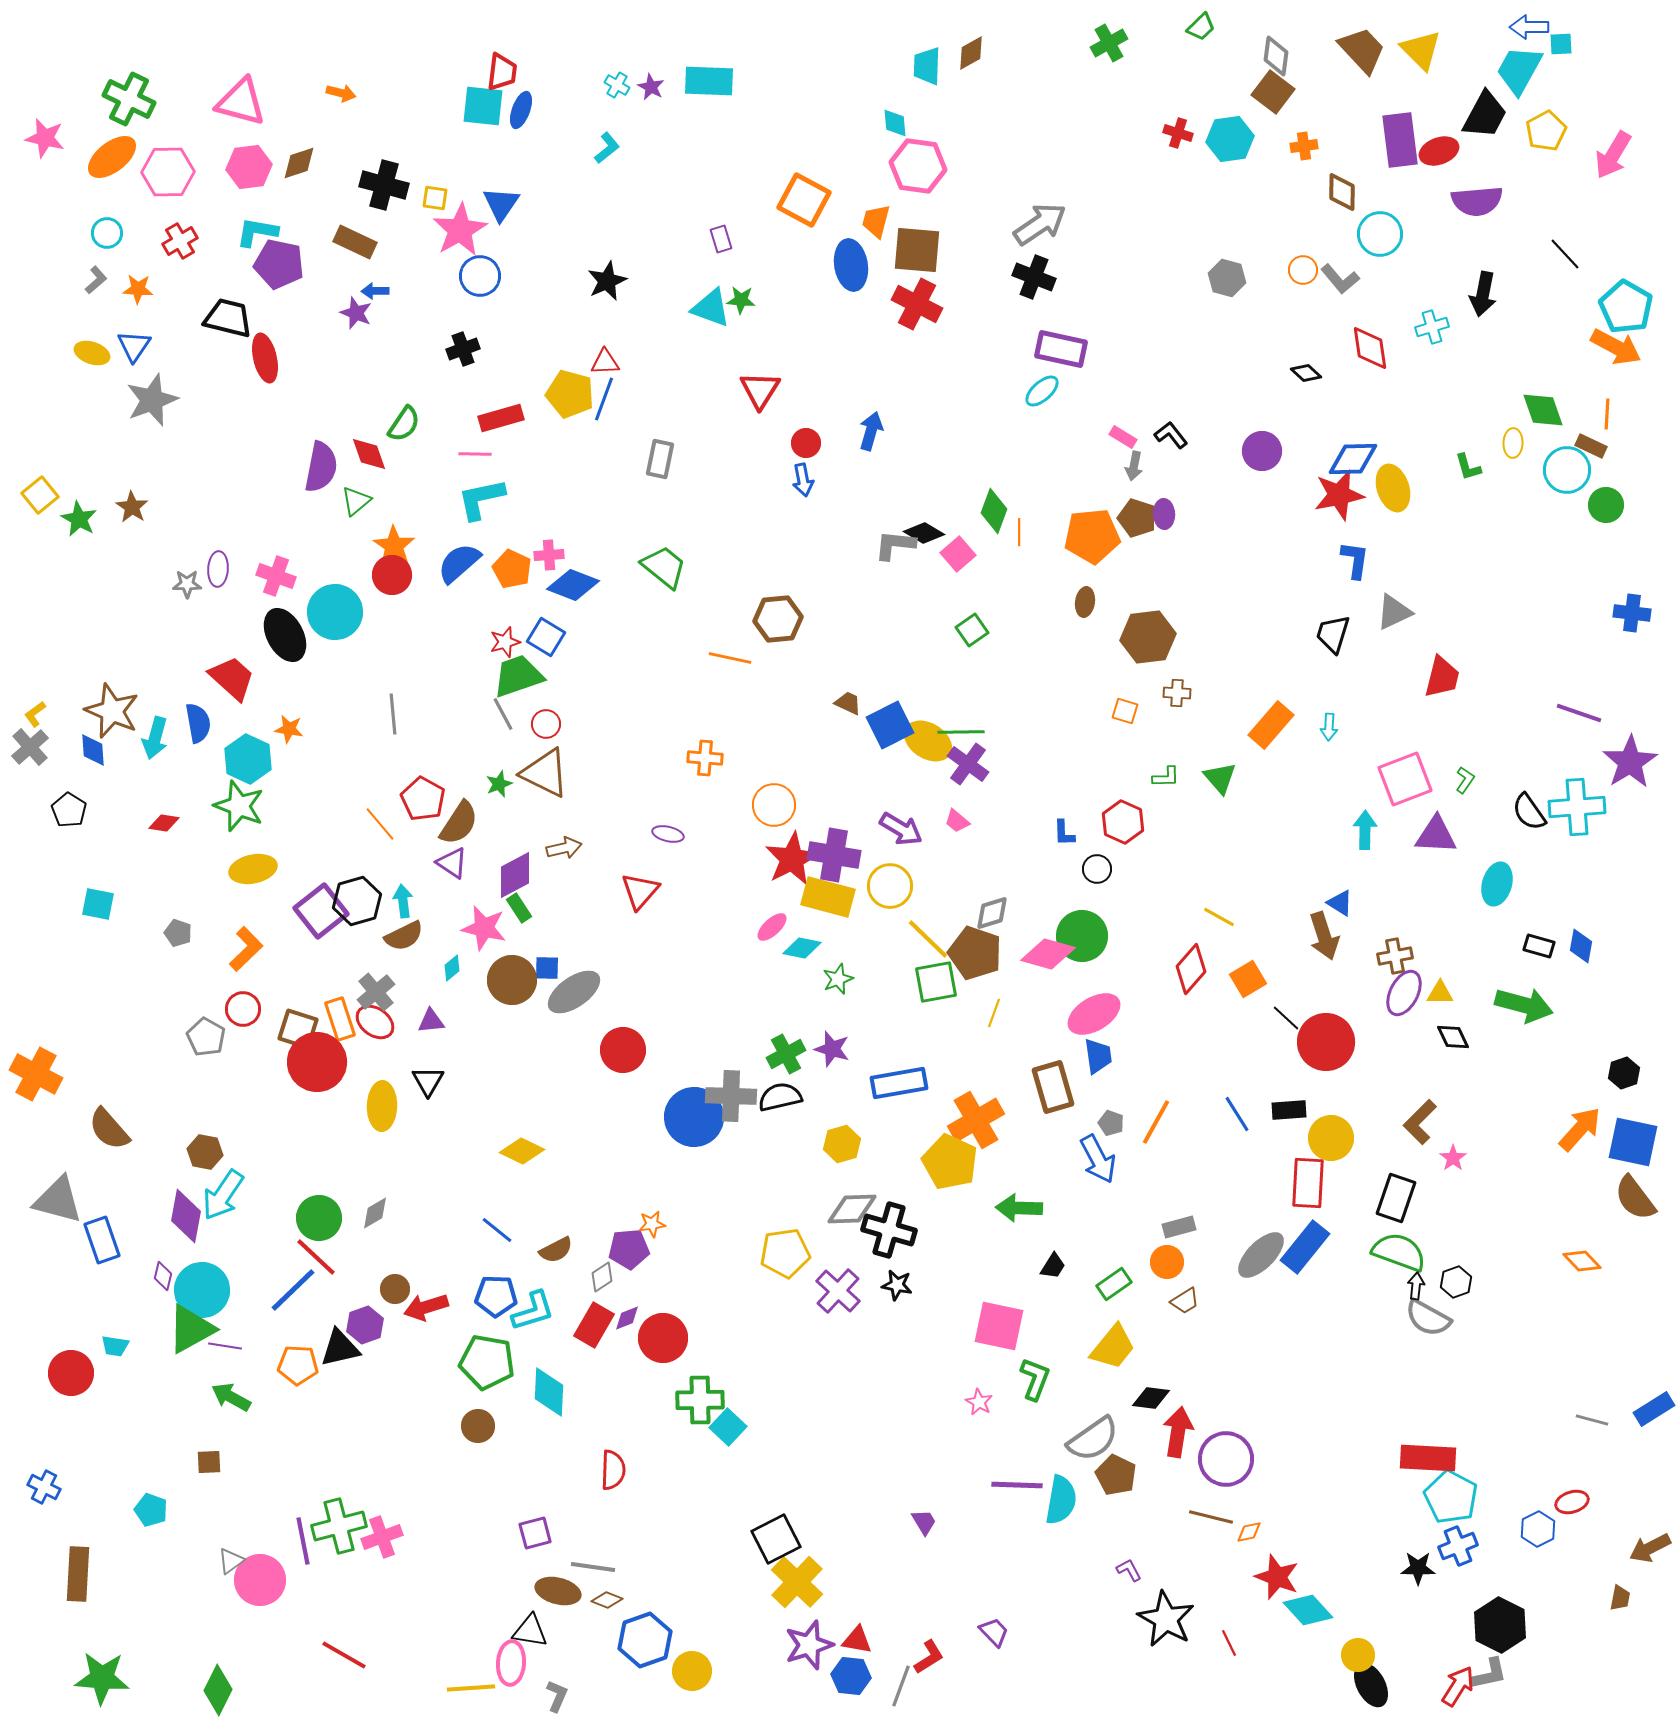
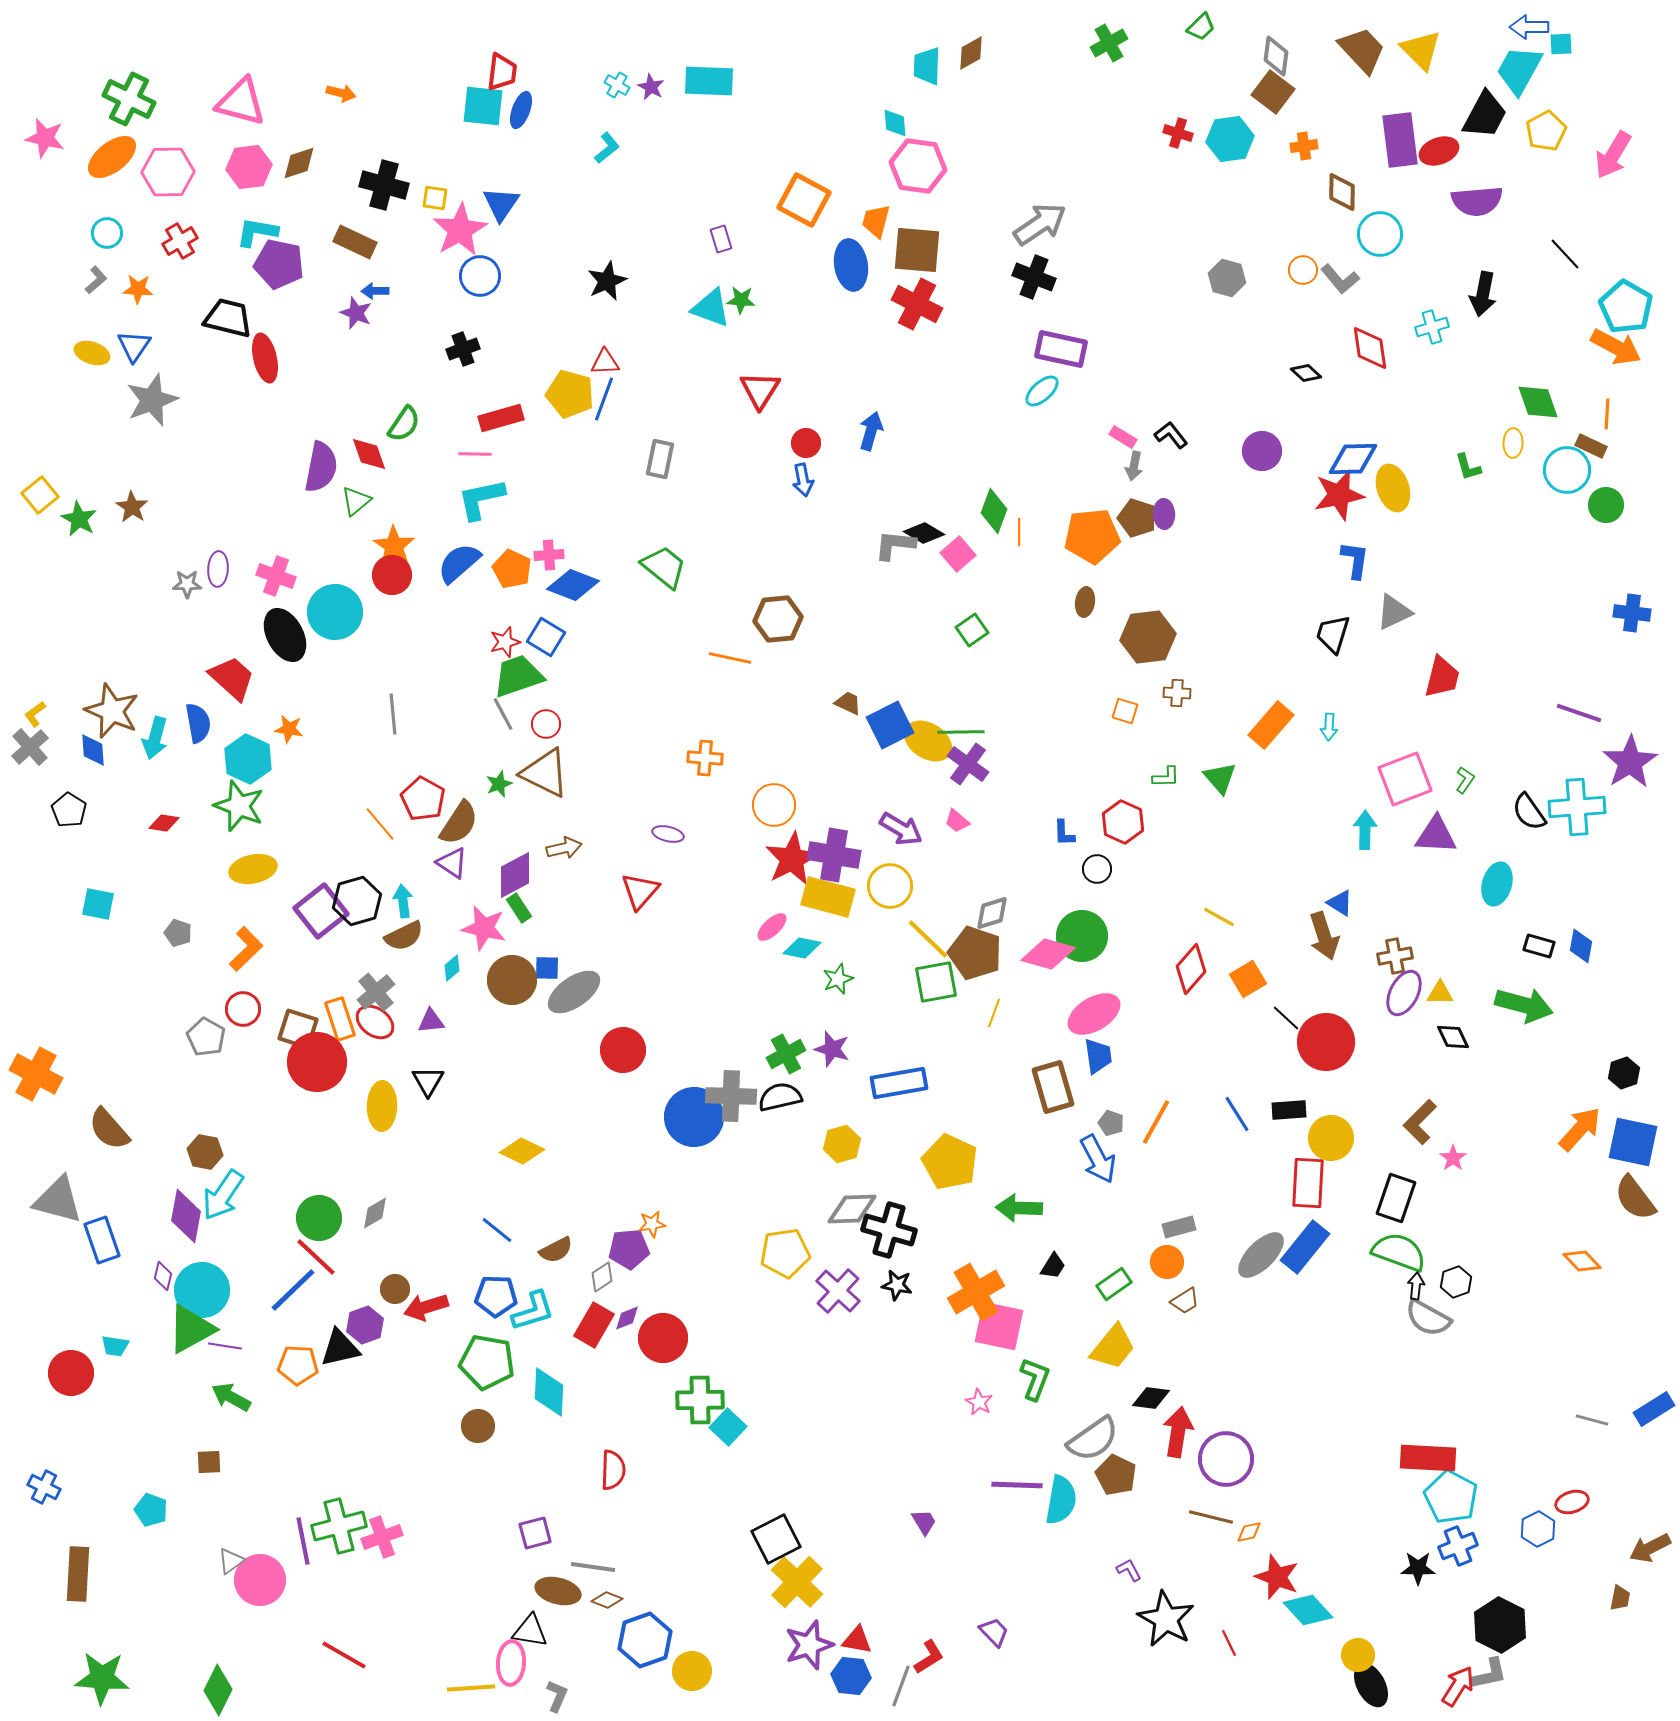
green diamond at (1543, 410): moved 5 px left, 8 px up
orange cross at (976, 1120): moved 172 px down
